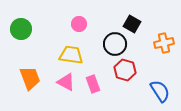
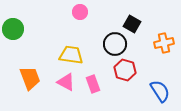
pink circle: moved 1 px right, 12 px up
green circle: moved 8 px left
